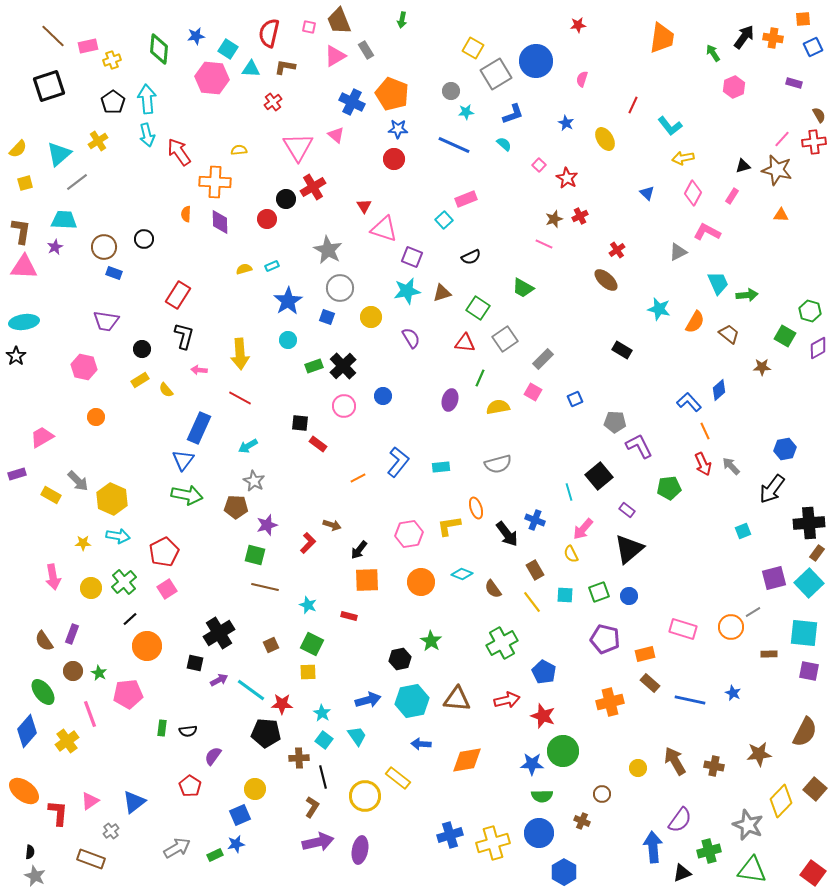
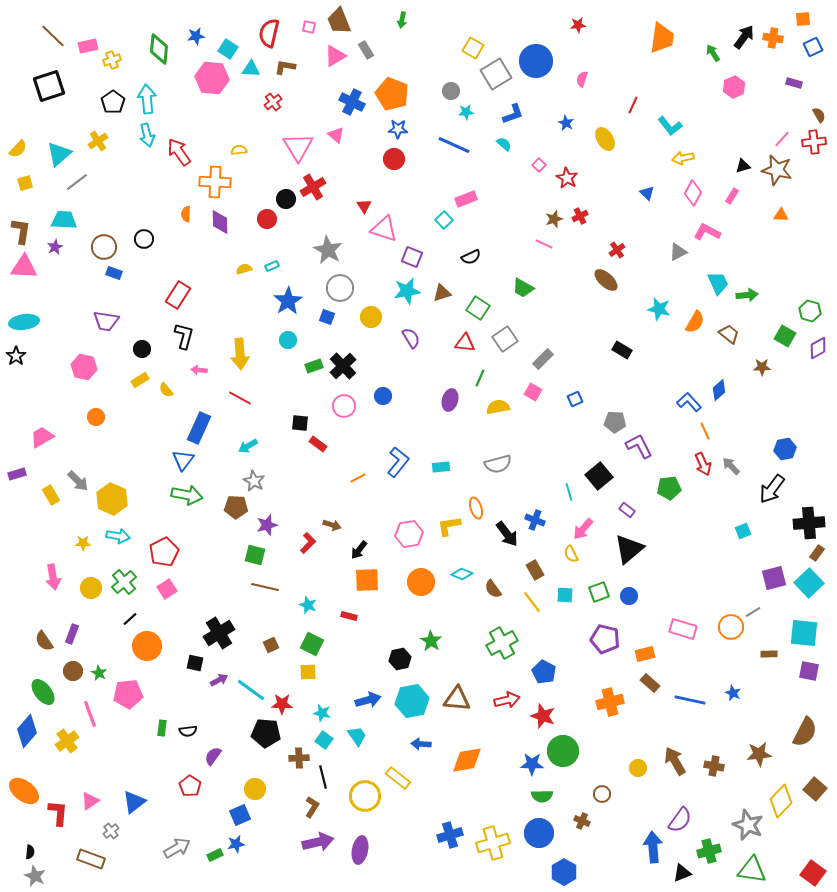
yellow rectangle at (51, 495): rotated 30 degrees clockwise
cyan star at (322, 713): rotated 18 degrees counterclockwise
